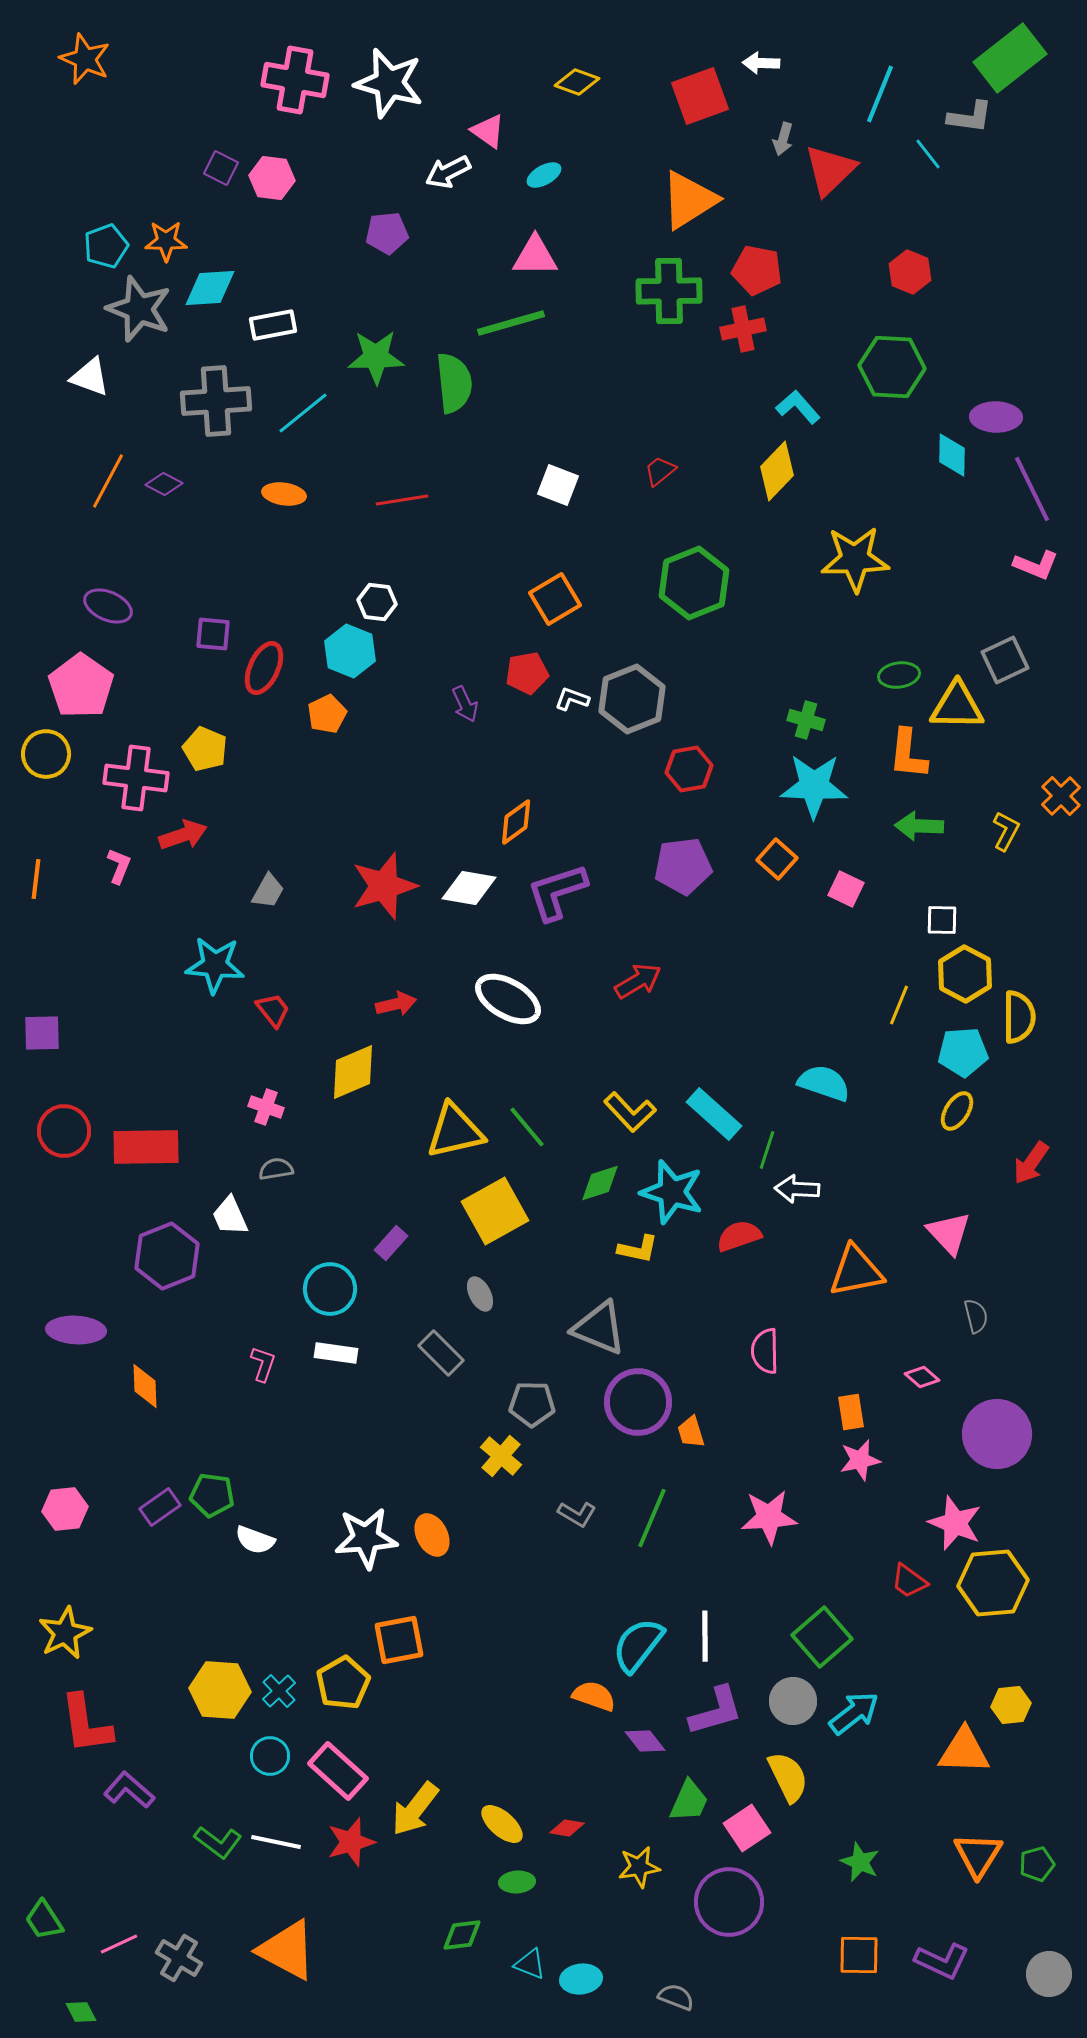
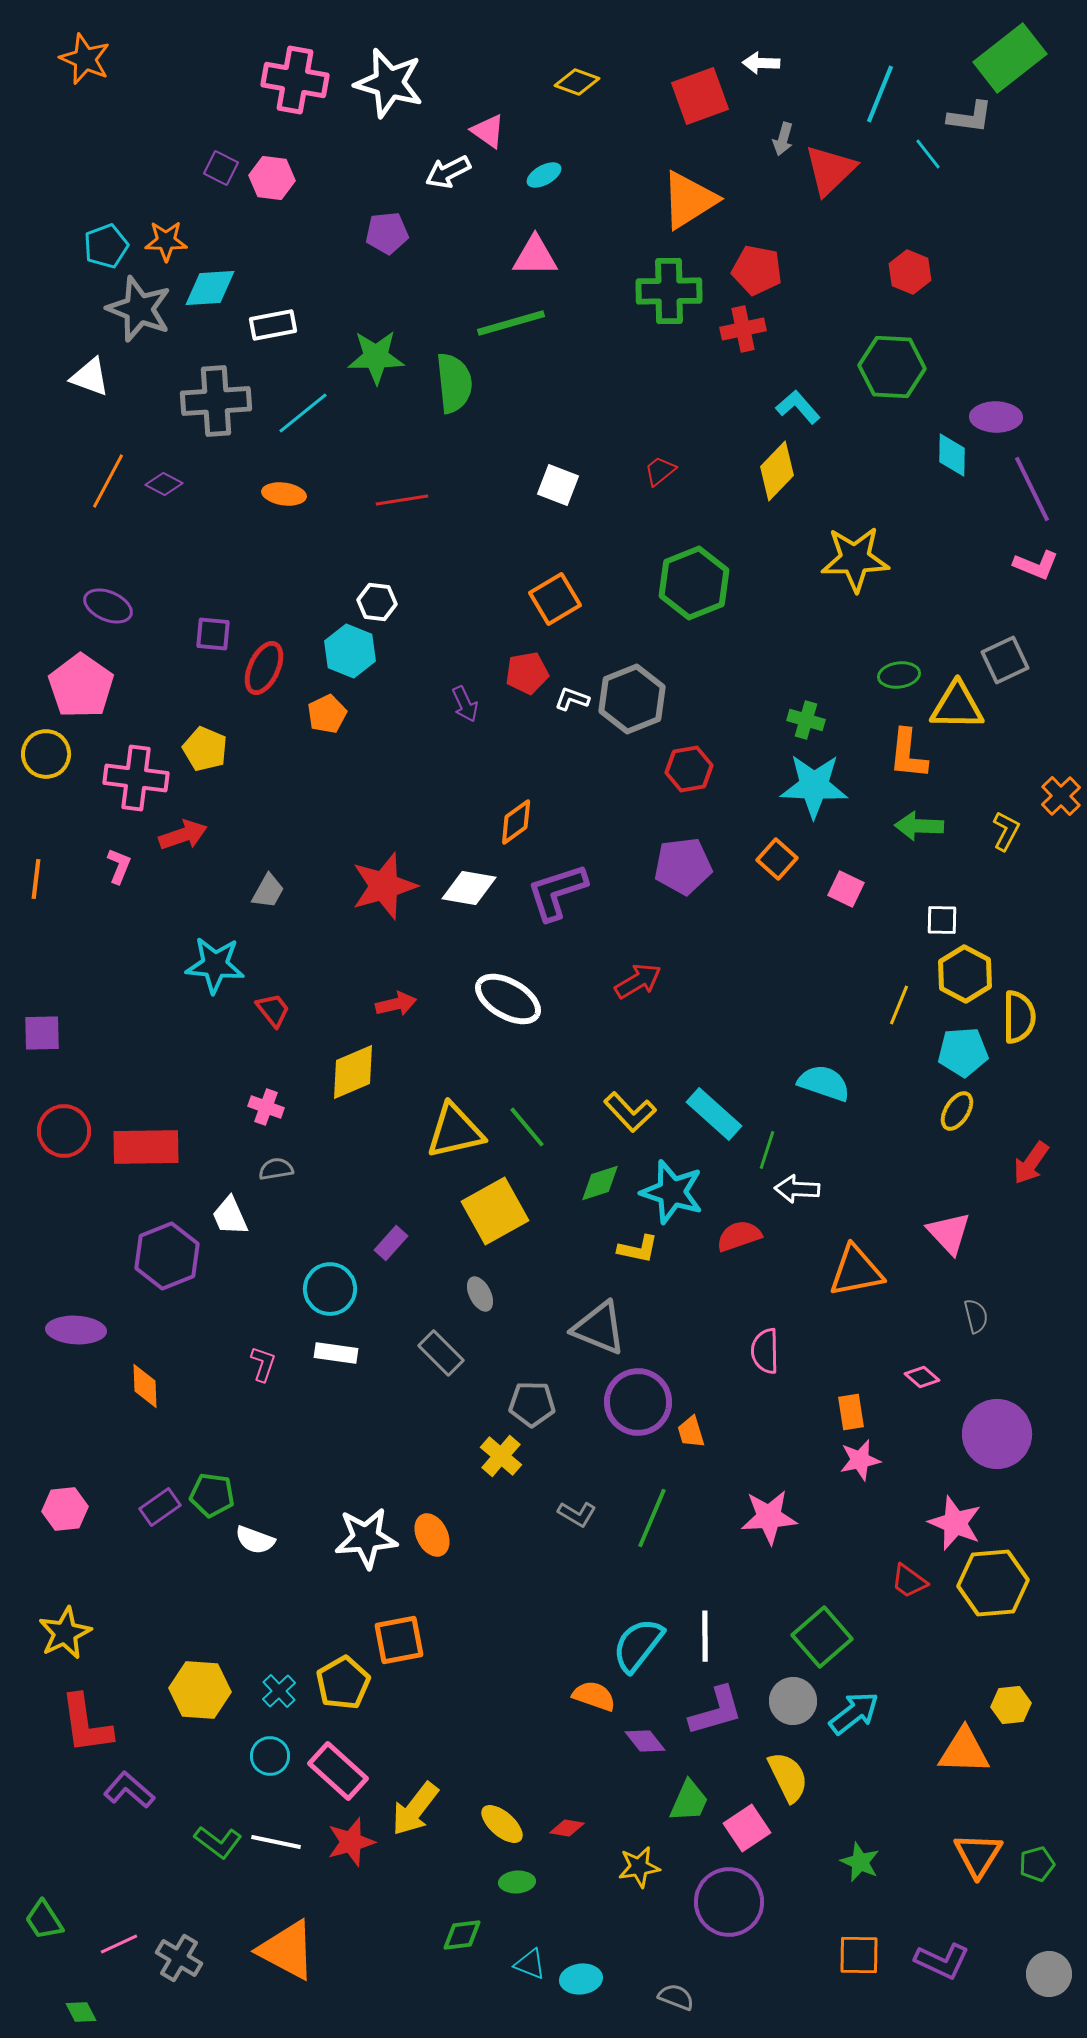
yellow hexagon at (220, 1690): moved 20 px left
